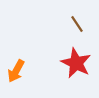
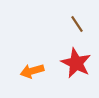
orange arrow: moved 16 px right; rotated 45 degrees clockwise
